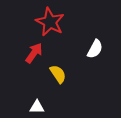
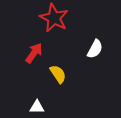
red star: moved 4 px right, 4 px up
